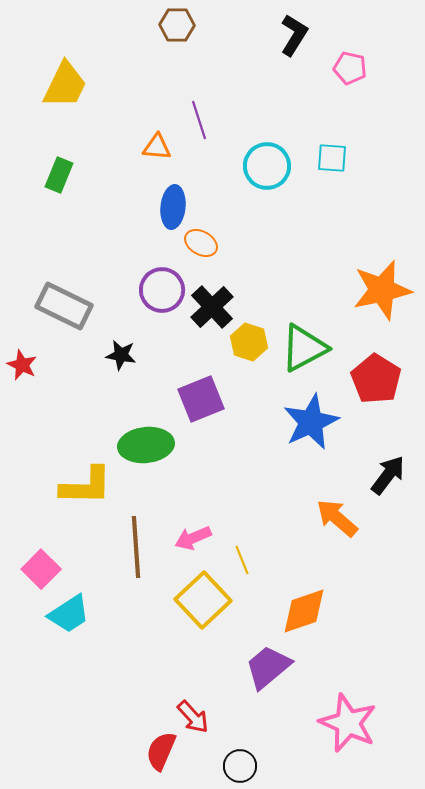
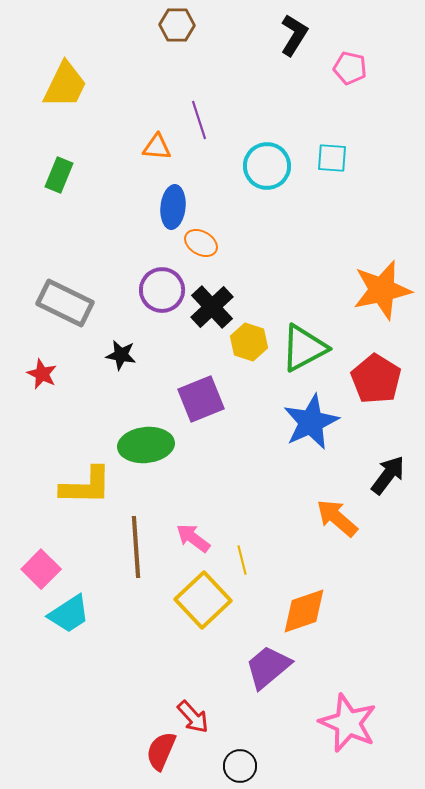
gray rectangle: moved 1 px right, 3 px up
red star: moved 20 px right, 9 px down
pink arrow: rotated 60 degrees clockwise
yellow line: rotated 8 degrees clockwise
